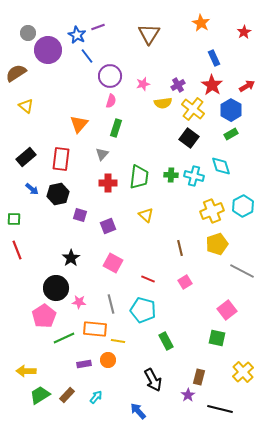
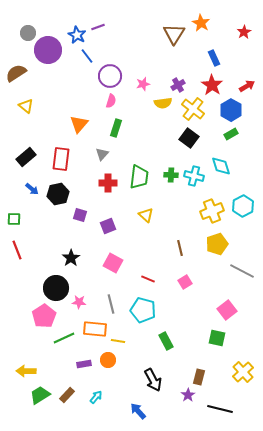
brown triangle at (149, 34): moved 25 px right
